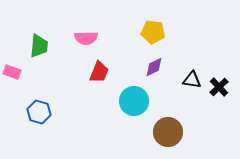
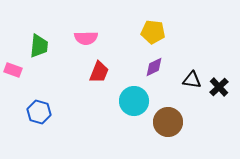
pink rectangle: moved 1 px right, 2 px up
brown circle: moved 10 px up
